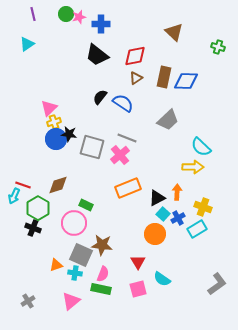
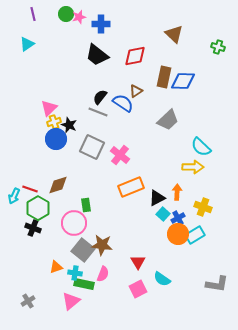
brown triangle at (174, 32): moved 2 px down
brown triangle at (136, 78): moved 13 px down
blue diamond at (186, 81): moved 3 px left
black star at (69, 134): moved 9 px up; rotated 14 degrees clockwise
gray line at (127, 138): moved 29 px left, 26 px up
gray square at (92, 147): rotated 10 degrees clockwise
pink cross at (120, 155): rotated 12 degrees counterclockwise
red line at (23, 185): moved 7 px right, 4 px down
orange rectangle at (128, 188): moved 3 px right, 1 px up
green rectangle at (86, 205): rotated 56 degrees clockwise
cyan rectangle at (197, 229): moved 2 px left, 6 px down
orange circle at (155, 234): moved 23 px right
gray square at (81, 255): moved 2 px right, 5 px up; rotated 15 degrees clockwise
orange triangle at (56, 265): moved 2 px down
gray L-shape at (217, 284): rotated 45 degrees clockwise
green rectangle at (101, 289): moved 17 px left, 5 px up
pink square at (138, 289): rotated 12 degrees counterclockwise
